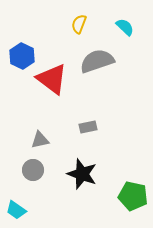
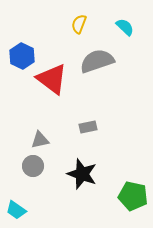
gray circle: moved 4 px up
